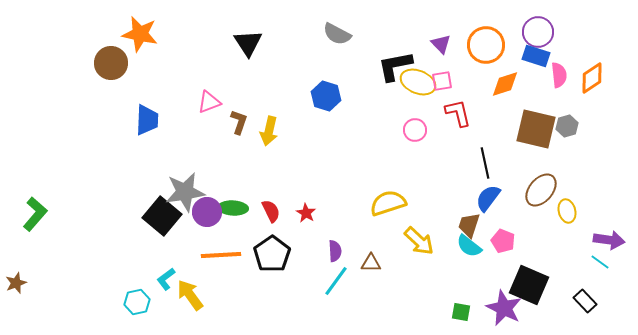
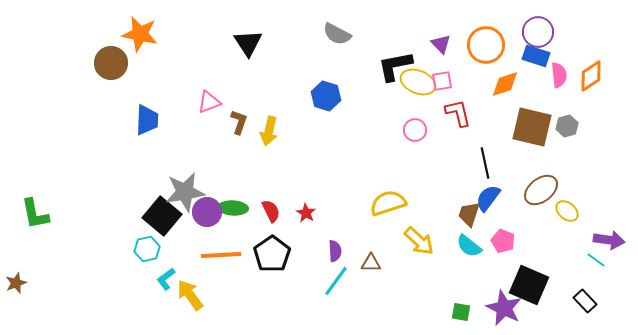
orange diamond at (592, 78): moved 1 px left, 2 px up
brown square at (536, 129): moved 4 px left, 2 px up
brown ellipse at (541, 190): rotated 12 degrees clockwise
yellow ellipse at (567, 211): rotated 35 degrees counterclockwise
green L-shape at (35, 214): rotated 128 degrees clockwise
brown trapezoid at (469, 225): moved 11 px up
cyan line at (600, 262): moved 4 px left, 2 px up
cyan hexagon at (137, 302): moved 10 px right, 53 px up
